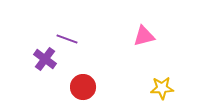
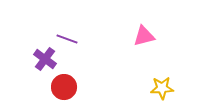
red circle: moved 19 px left
